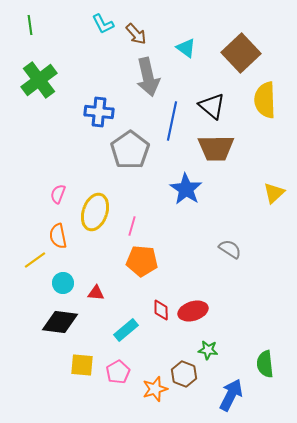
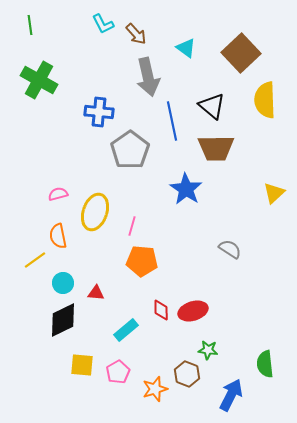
green cross: rotated 24 degrees counterclockwise
blue line: rotated 24 degrees counterclockwise
pink semicircle: rotated 54 degrees clockwise
black diamond: moved 3 px right, 2 px up; rotated 33 degrees counterclockwise
brown hexagon: moved 3 px right
